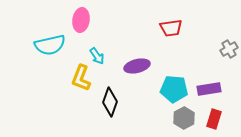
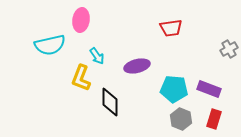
purple rectangle: rotated 30 degrees clockwise
black diamond: rotated 20 degrees counterclockwise
gray hexagon: moved 3 px left, 1 px down; rotated 10 degrees counterclockwise
